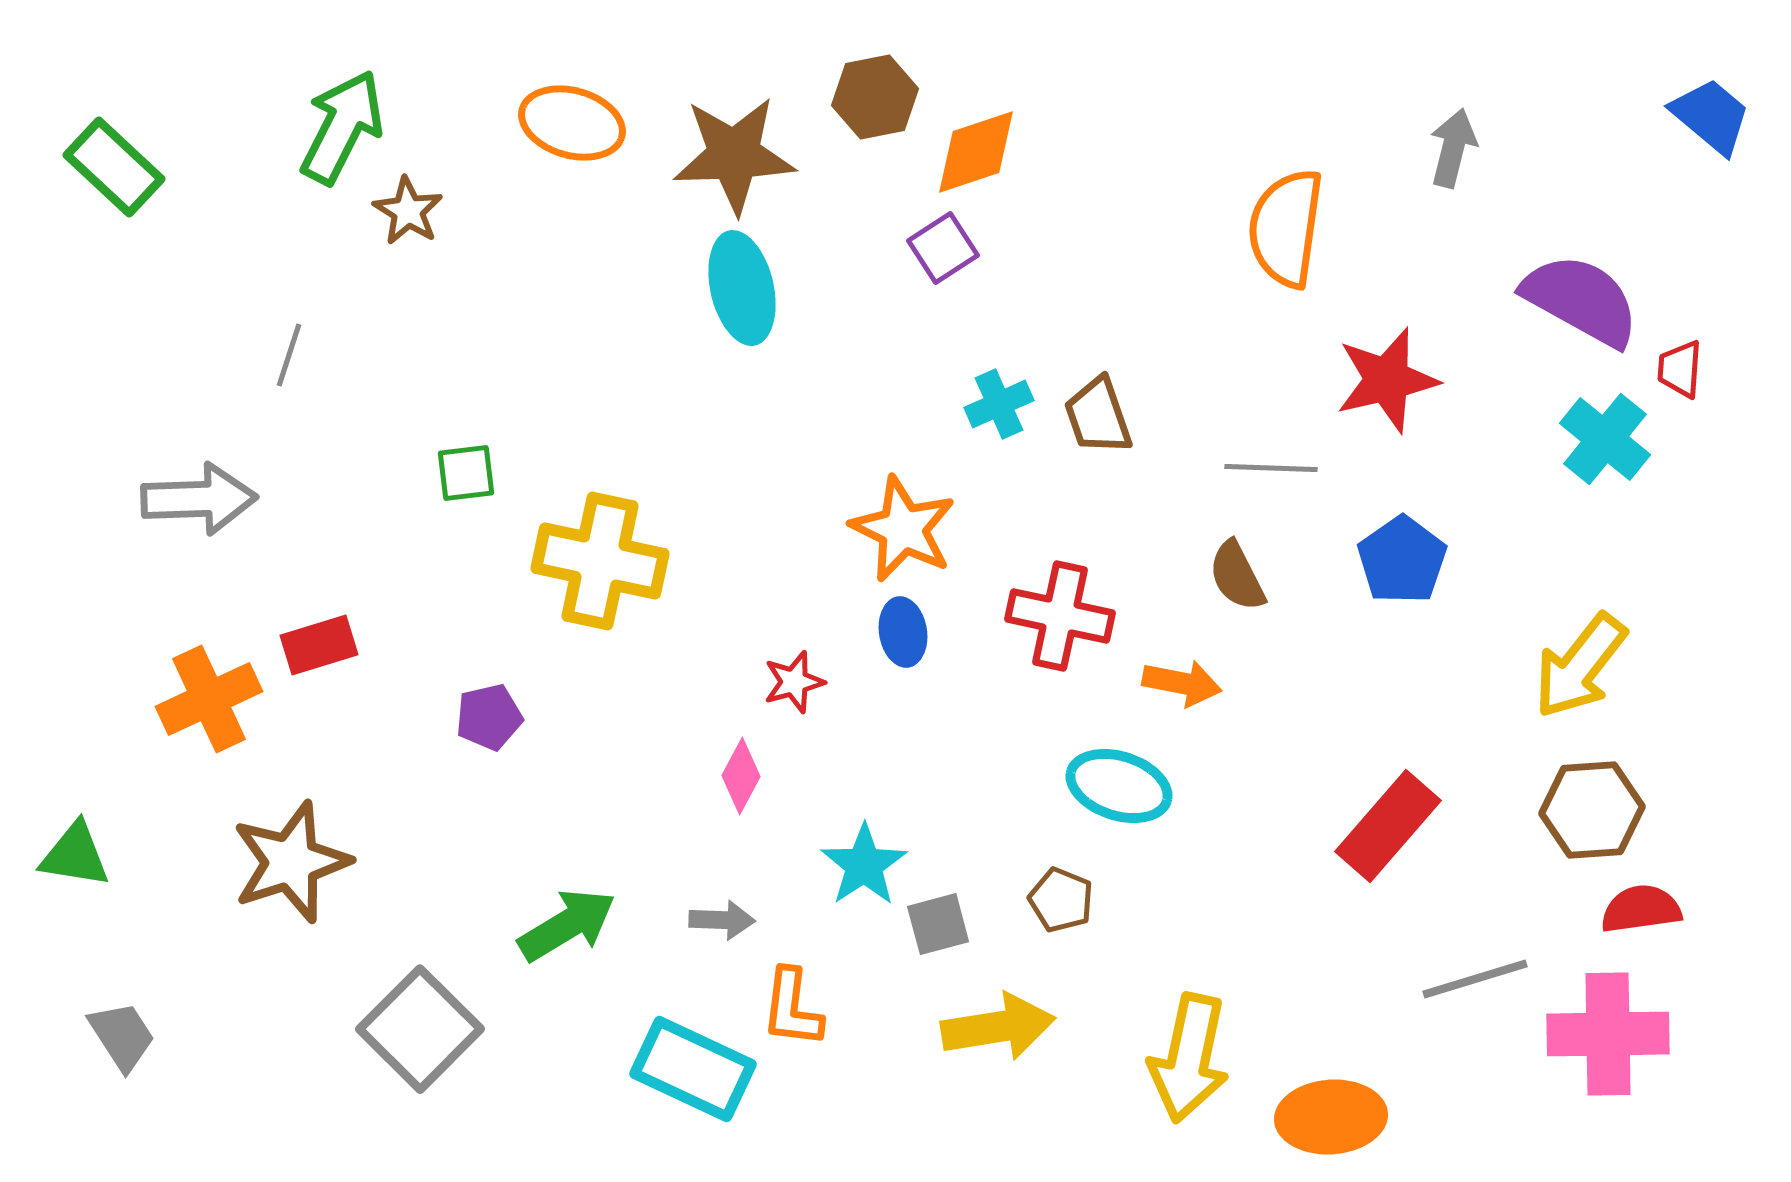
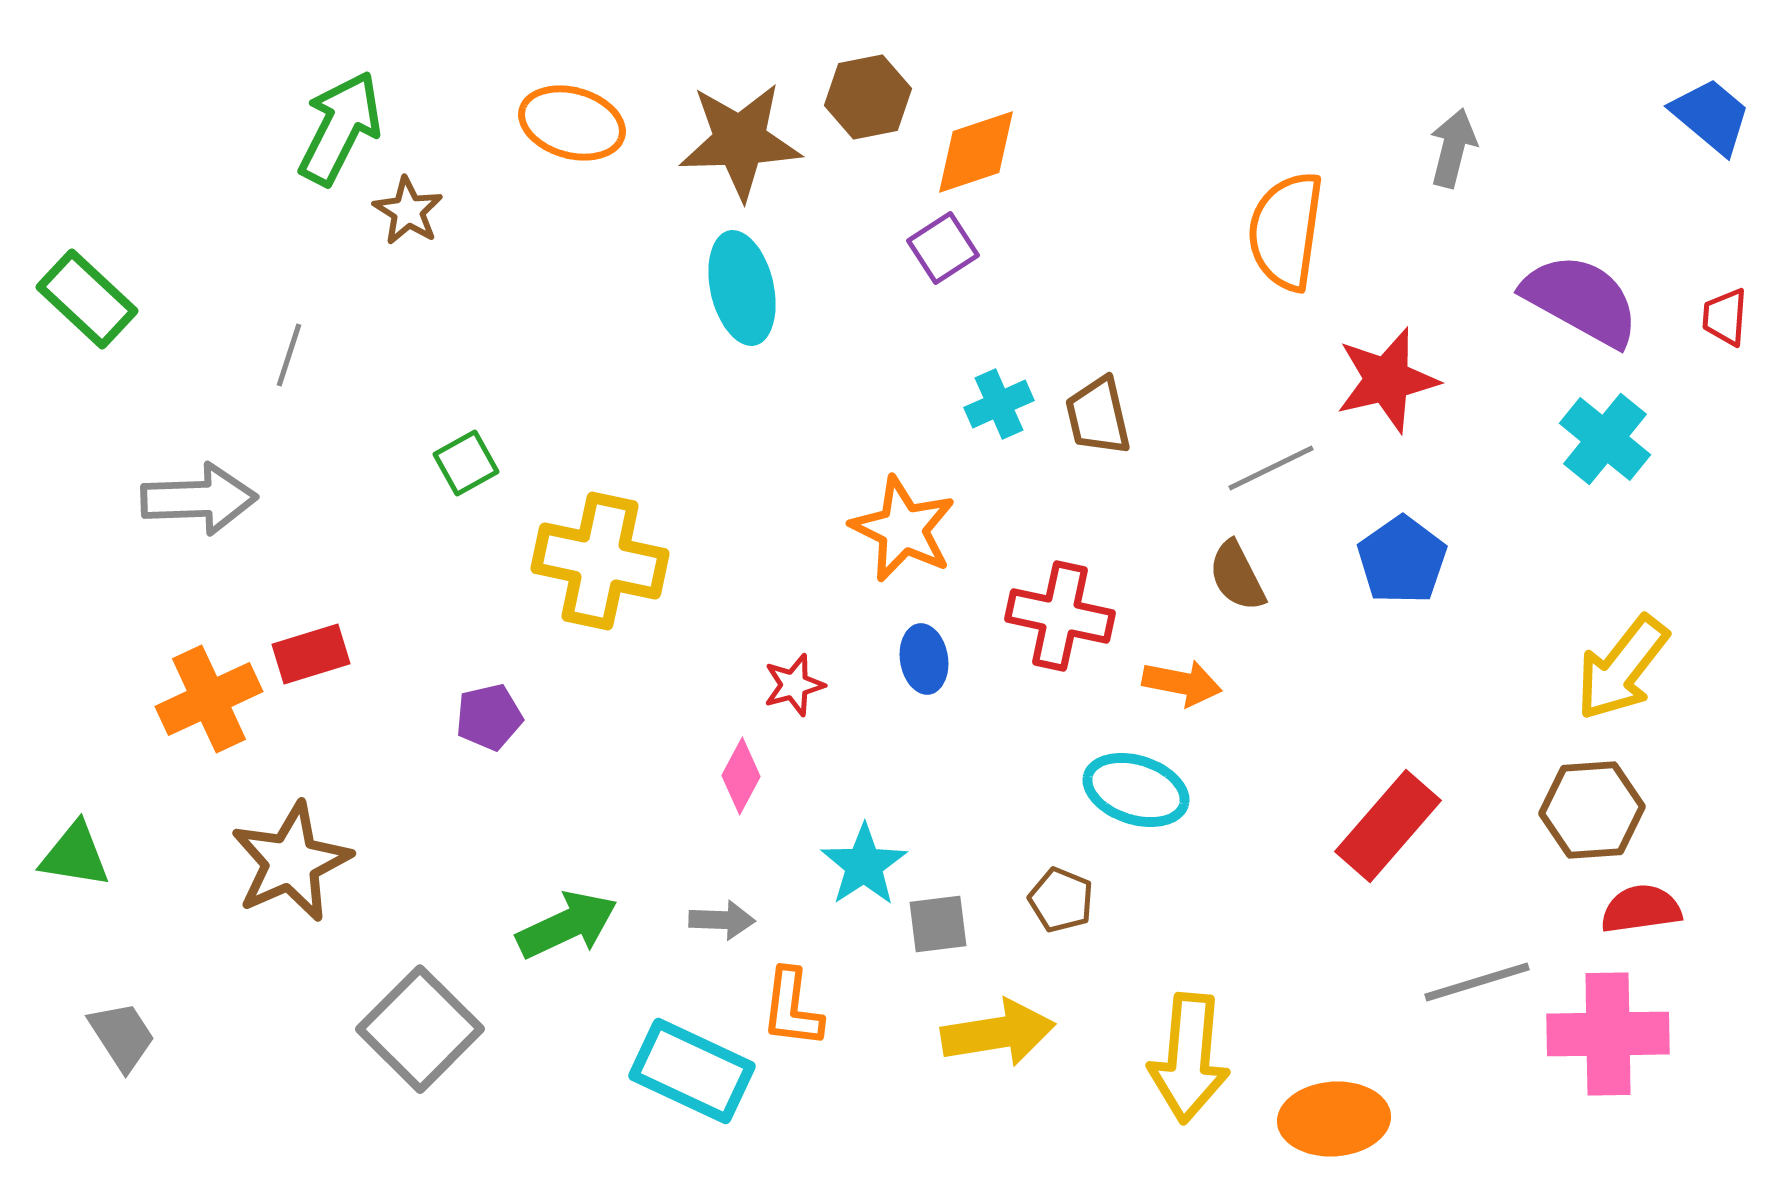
brown hexagon at (875, 97): moved 7 px left
green arrow at (342, 127): moved 2 px left, 1 px down
brown star at (734, 155): moved 6 px right, 14 px up
green rectangle at (114, 167): moved 27 px left, 132 px down
orange semicircle at (1286, 228): moved 3 px down
red trapezoid at (1680, 369): moved 45 px right, 52 px up
brown trapezoid at (1098, 416): rotated 6 degrees clockwise
gray line at (1271, 468): rotated 28 degrees counterclockwise
green square at (466, 473): moved 10 px up; rotated 22 degrees counterclockwise
blue ellipse at (903, 632): moved 21 px right, 27 px down
red rectangle at (319, 645): moved 8 px left, 9 px down
yellow arrow at (1580, 666): moved 42 px right, 2 px down
red star at (794, 682): moved 3 px down
cyan ellipse at (1119, 786): moved 17 px right, 4 px down
brown star at (291, 862): rotated 6 degrees counterclockwise
gray square at (938, 924): rotated 8 degrees clockwise
green arrow at (567, 925): rotated 6 degrees clockwise
gray line at (1475, 979): moved 2 px right, 3 px down
yellow arrow at (998, 1027): moved 6 px down
yellow arrow at (1189, 1058): rotated 7 degrees counterclockwise
cyan rectangle at (693, 1069): moved 1 px left, 2 px down
orange ellipse at (1331, 1117): moved 3 px right, 2 px down
